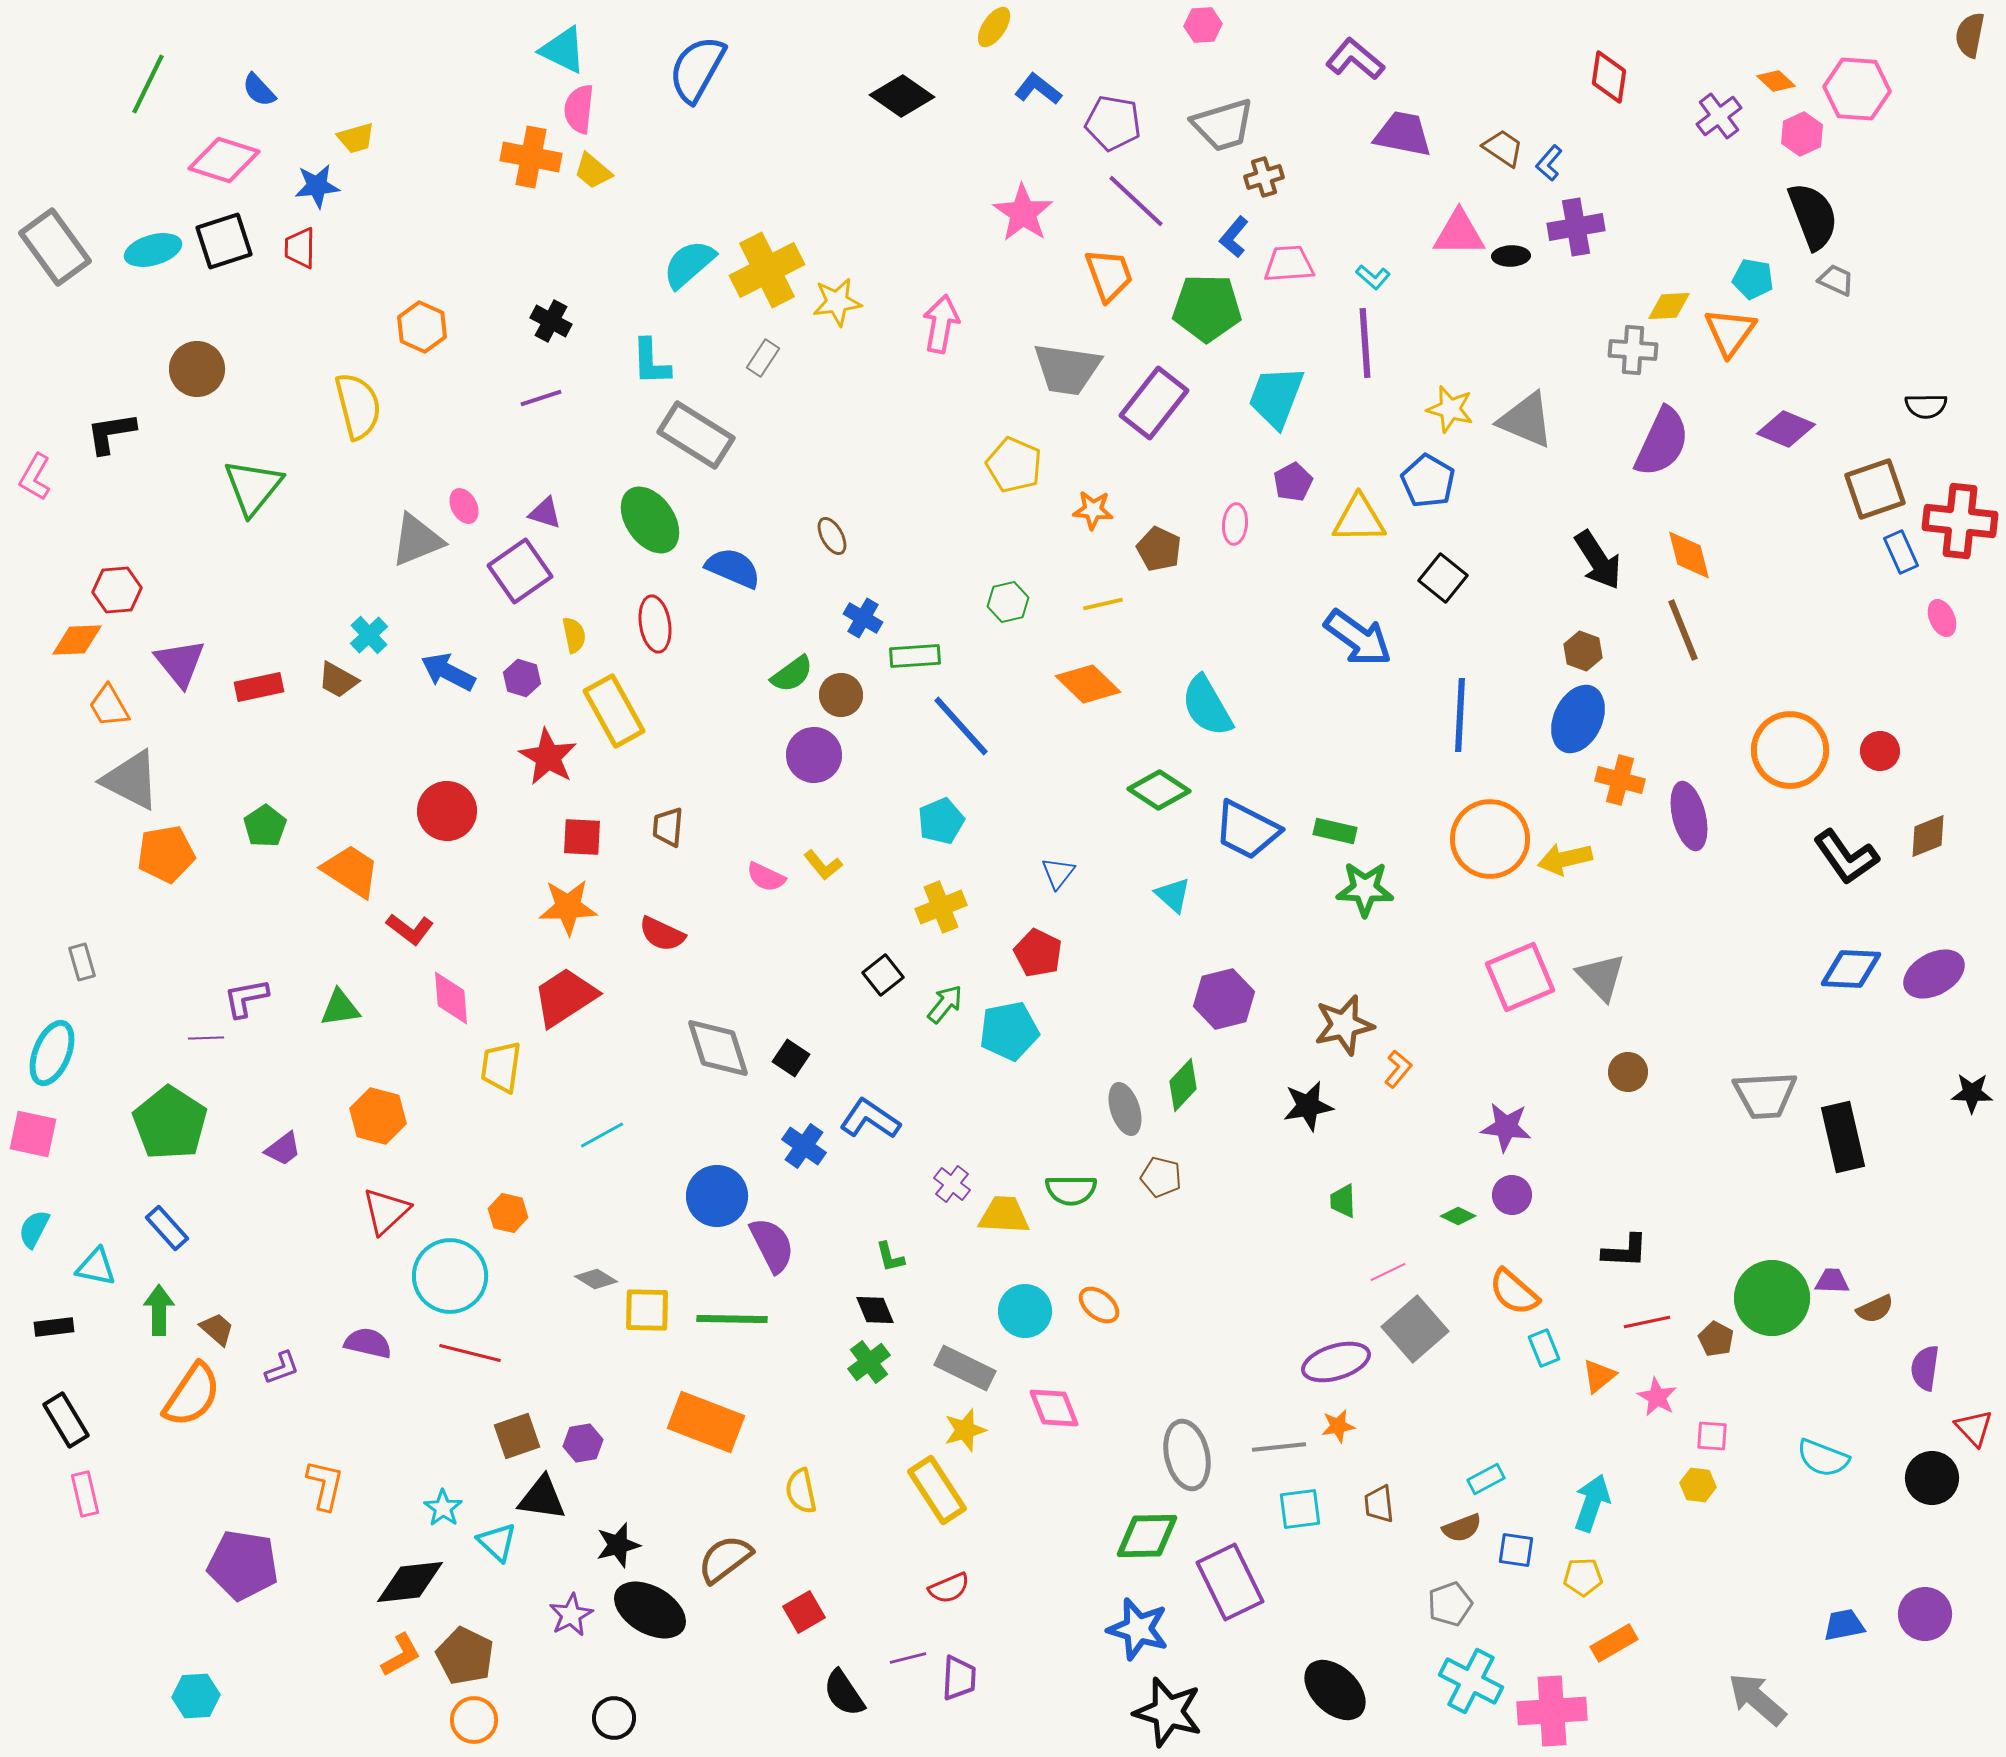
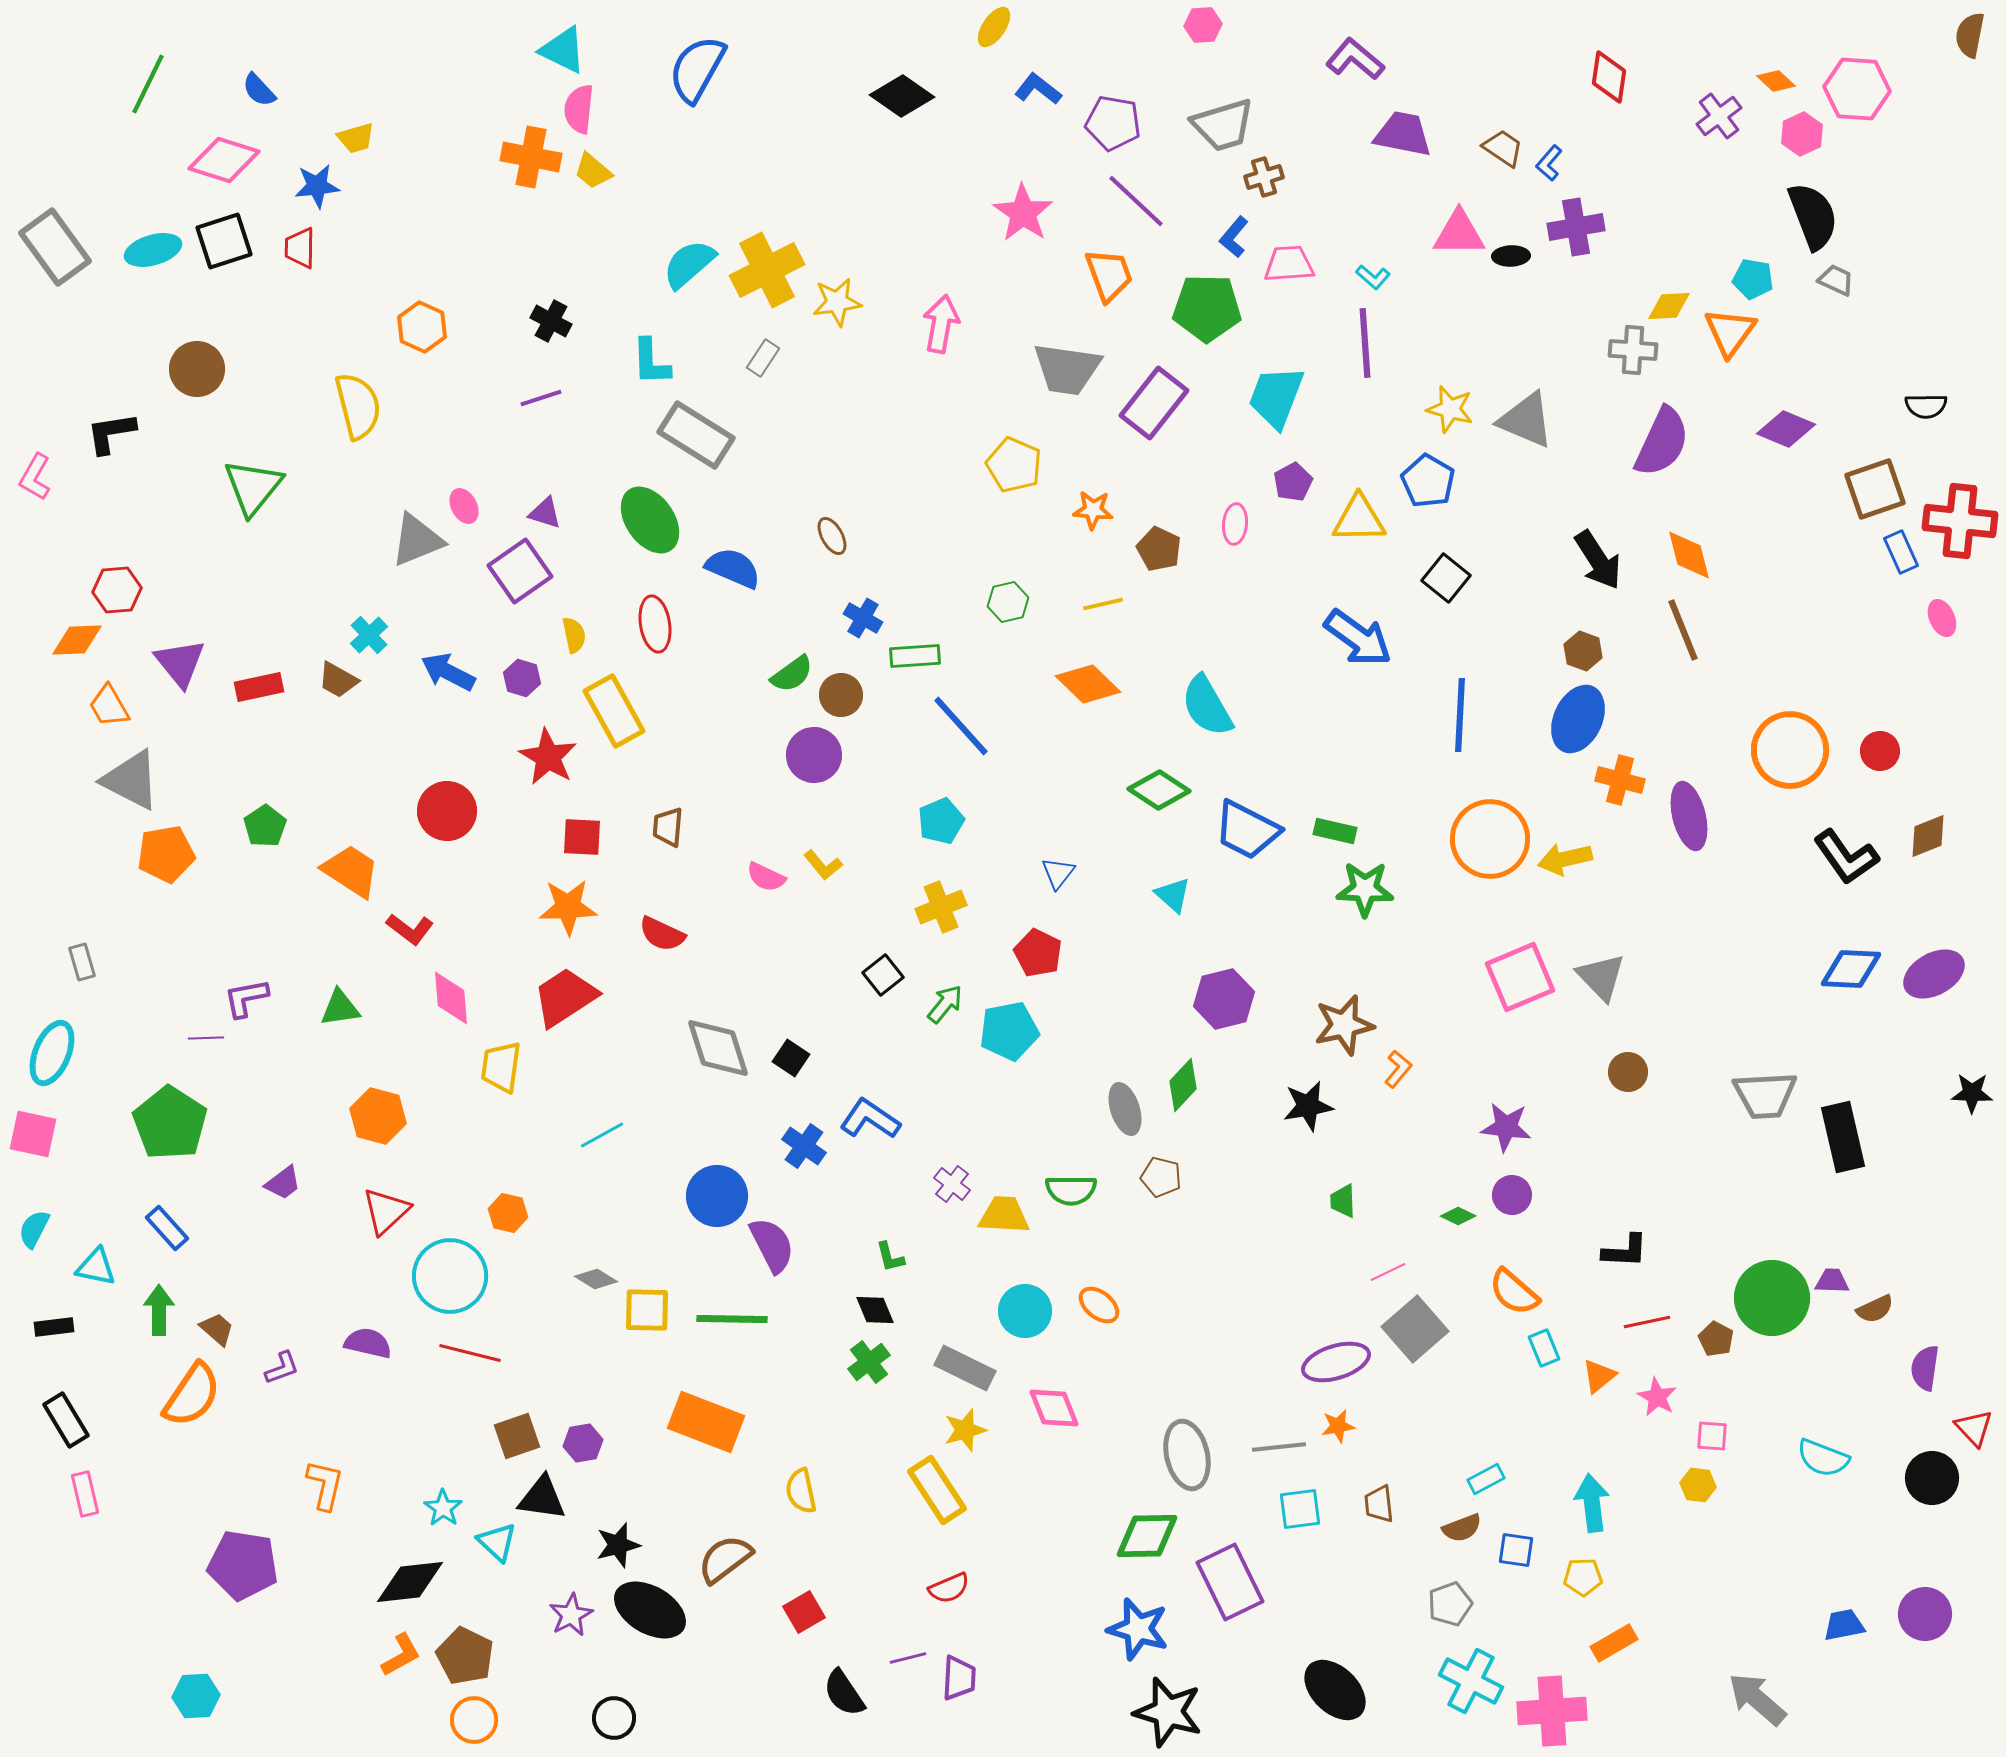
black square at (1443, 578): moved 3 px right
purple trapezoid at (283, 1149): moved 34 px down
cyan arrow at (1592, 1503): rotated 26 degrees counterclockwise
